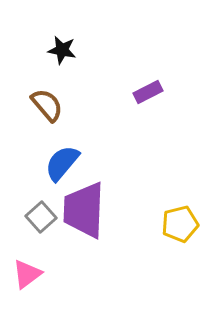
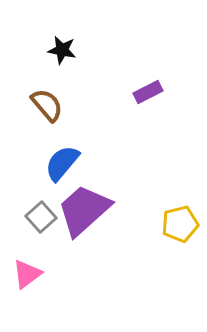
purple trapezoid: rotated 46 degrees clockwise
